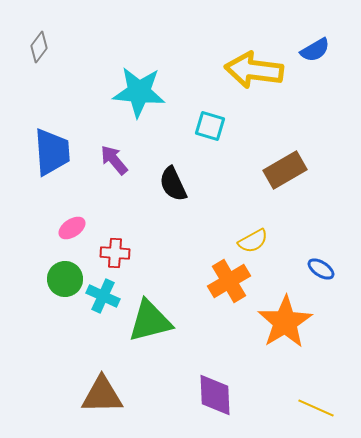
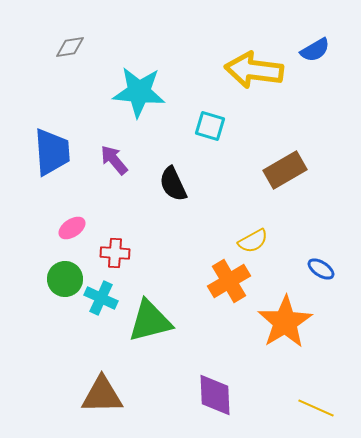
gray diamond: moved 31 px right; rotated 44 degrees clockwise
cyan cross: moved 2 px left, 2 px down
